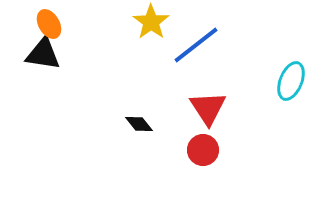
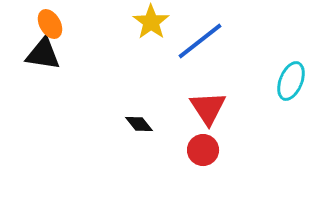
orange ellipse: moved 1 px right
blue line: moved 4 px right, 4 px up
